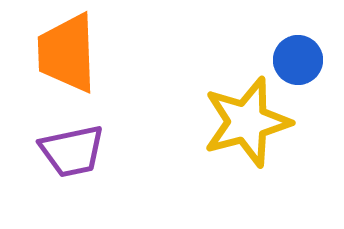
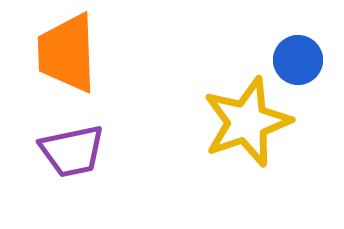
yellow star: rotated 4 degrees counterclockwise
